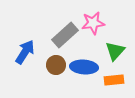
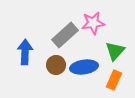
blue arrow: rotated 30 degrees counterclockwise
blue ellipse: rotated 12 degrees counterclockwise
orange rectangle: rotated 60 degrees counterclockwise
